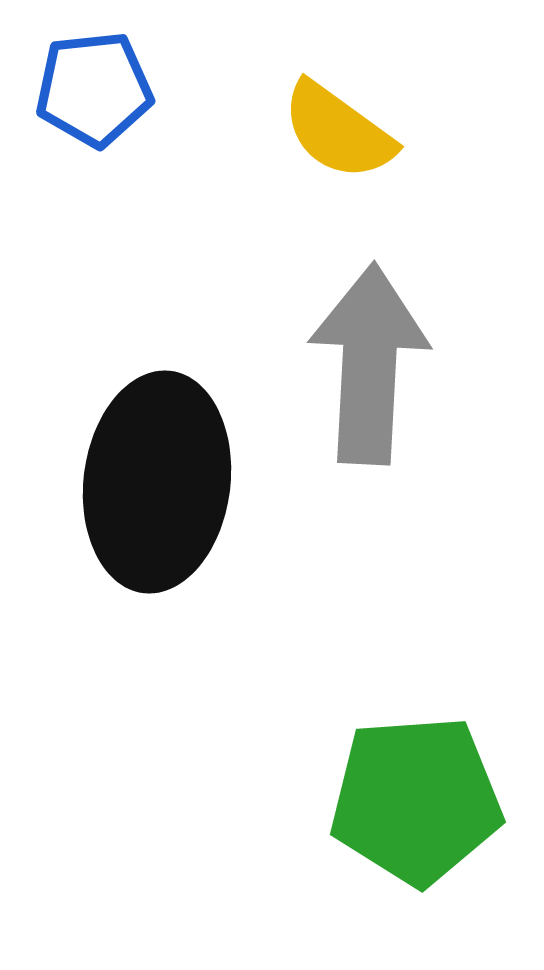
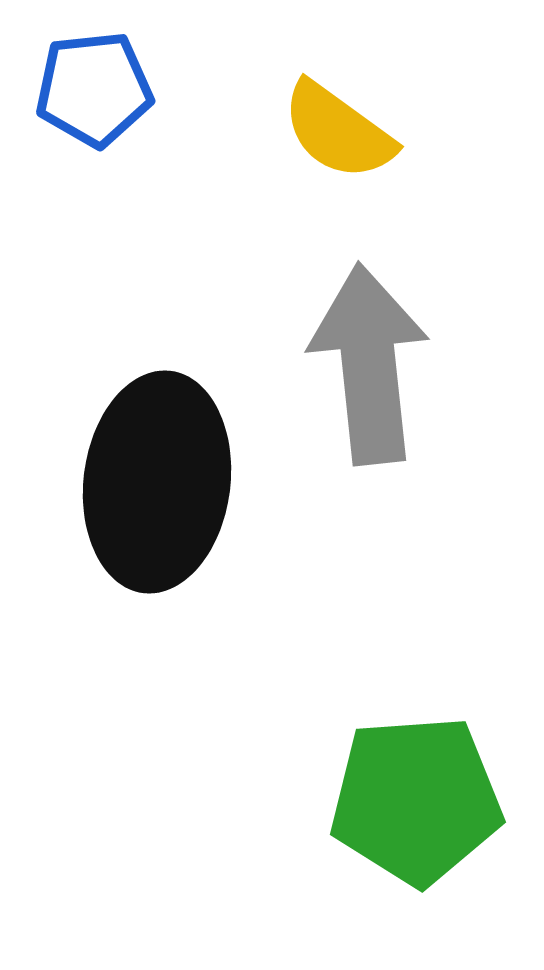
gray arrow: rotated 9 degrees counterclockwise
